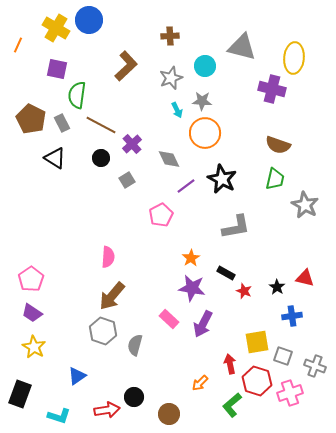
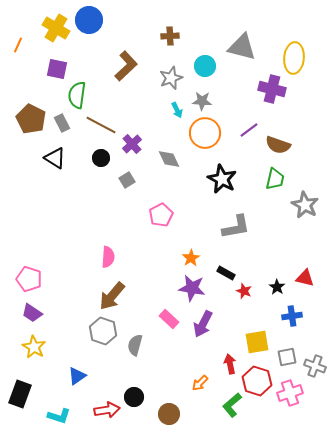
purple line at (186, 186): moved 63 px right, 56 px up
pink pentagon at (31, 279): moved 2 px left; rotated 20 degrees counterclockwise
gray square at (283, 356): moved 4 px right, 1 px down; rotated 30 degrees counterclockwise
